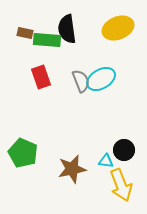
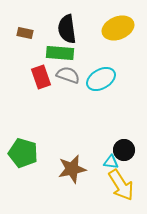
green rectangle: moved 13 px right, 13 px down
gray semicircle: moved 13 px left, 6 px up; rotated 50 degrees counterclockwise
green pentagon: rotated 8 degrees counterclockwise
cyan triangle: moved 5 px right, 1 px down
yellow arrow: rotated 12 degrees counterclockwise
